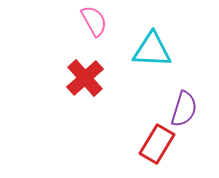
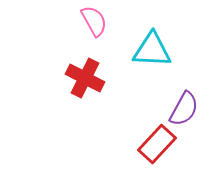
red cross: rotated 21 degrees counterclockwise
purple semicircle: rotated 12 degrees clockwise
red rectangle: rotated 12 degrees clockwise
